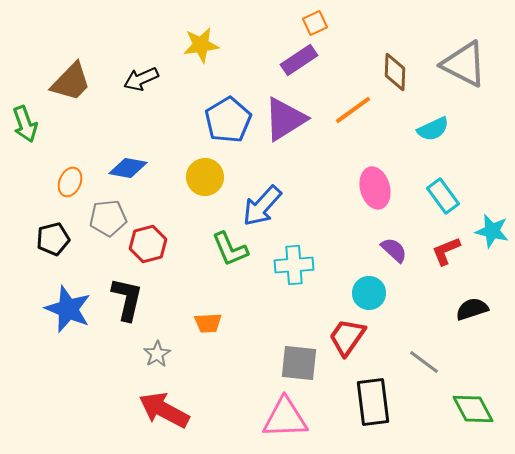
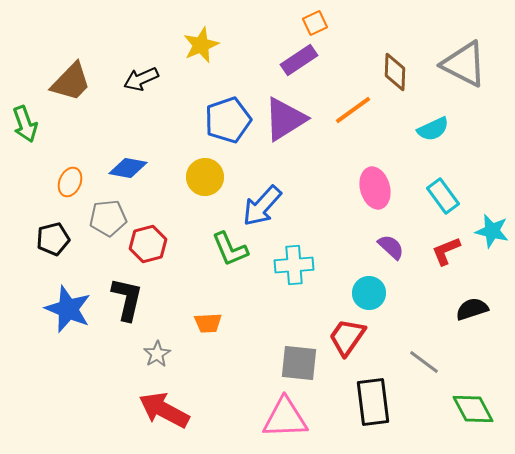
yellow star: rotated 15 degrees counterclockwise
blue pentagon: rotated 12 degrees clockwise
purple semicircle: moved 3 px left, 3 px up
